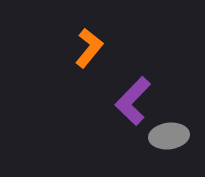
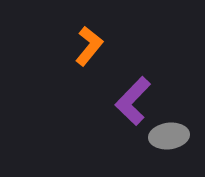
orange L-shape: moved 2 px up
